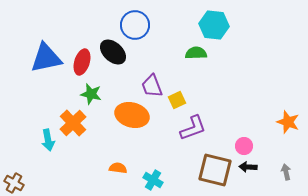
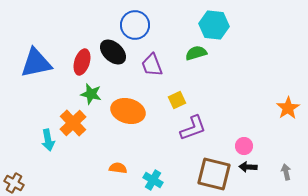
green semicircle: rotated 15 degrees counterclockwise
blue triangle: moved 10 px left, 5 px down
purple trapezoid: moved 21 px up
orange ellipse: moved 4 px left, 4 px up
orange star: moved 14 px up; rotated 20 degrees clockwise
brown square: moved 1 px left, 4 px down
